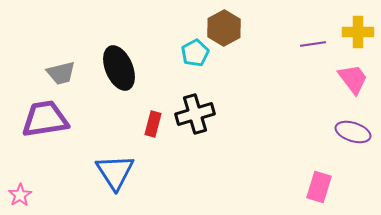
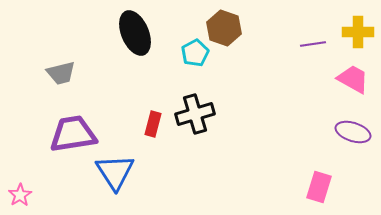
brown hexagon: rotated 12 degrees counterclockwise
black ellipse: moved 16 px right, 35 px up
pink trapezoid: rotated 24 degrees counterclockwise
purple trapezoid: moved 28 px right, 15 px down
